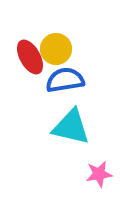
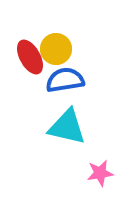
cyan triangle: moved 4 px left
pink star: moved 1 px right, 1 px up
